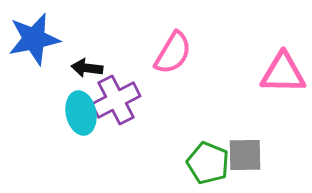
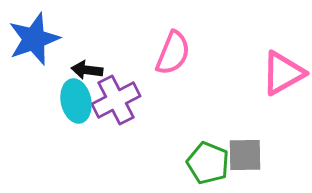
blue star: rotated 8 degrees counterclockwise
pink semicircle: rotated 9 degrees counterclockwise
black arrow: moved 2 px down
pink triangle: rotated 30 degrees counterclockwise
cyan ellipse: moved 5 px left, 12 px up
